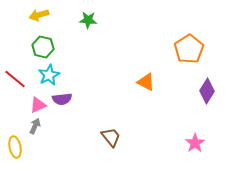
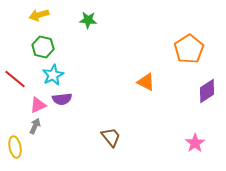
cyan star: moved 4 px right
purple diamond: rotated 25 degrees clockwise
